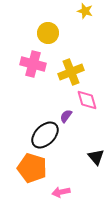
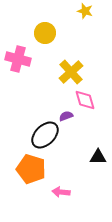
yellow circle: moved 3 px left
pink cross: moved 15 px left, 5 px up
yellow cross: rotated 20 degrees counterclockwise
pink diamond: moved 2 px left
purple semicircle: rotated 32 degrees clockwise
black triangle: moved 2 px right; rotated 48 degrees counterclockwise
orange pentagon: moved 1 px left, 1 px down
pink arrow: rotated 18 degrees clockwise
